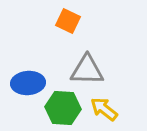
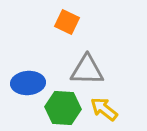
orange square: moved 1 px left, 1 px down
